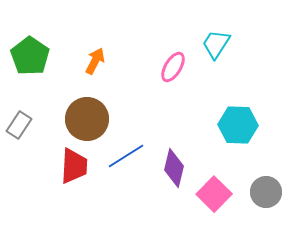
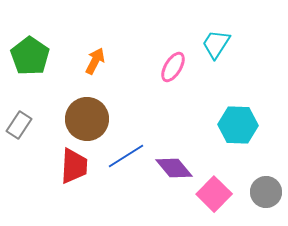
purple diamond: rotated 54 degrees counterclockwise
